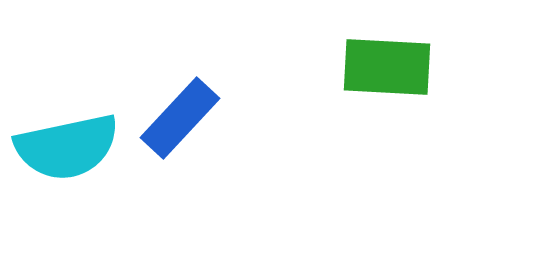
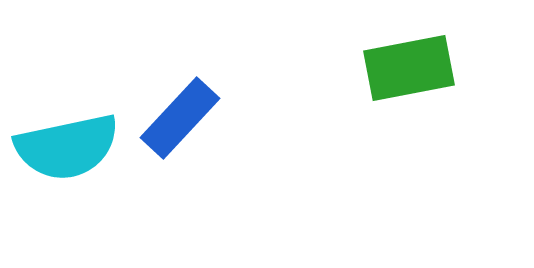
green rectangle: moved 22 px right, 1 px down; rotated 14 degrees counterclockwise
